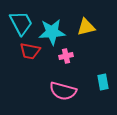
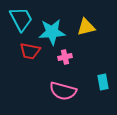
cyan trapezoid: moved 4 px up
pink cross: moved 1 px left, 1 px down
